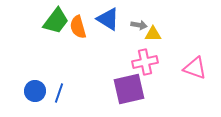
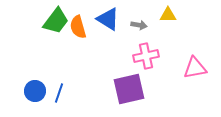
yellow triangle: moved 15 px right, 19 px up
pink cross: moved 1 px right, 6 px up
pink triangle: rotated 30 degrees counterclockwise
